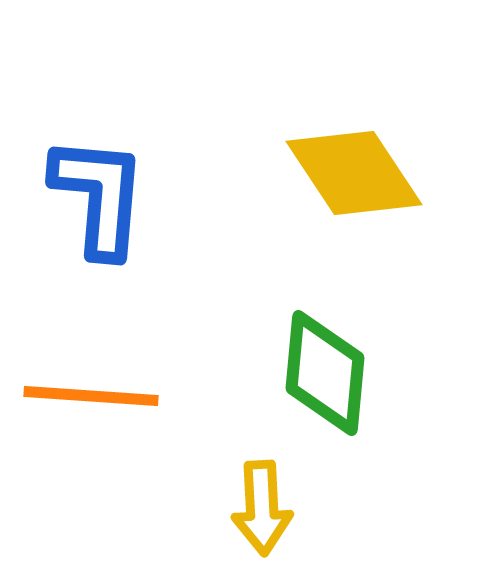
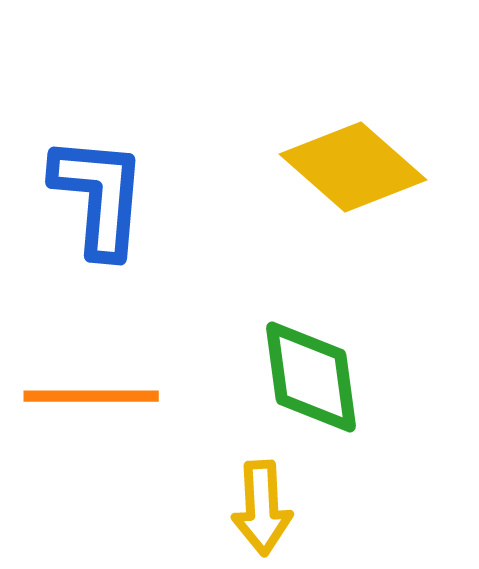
yellow diamond: moved 1 px left, 6 px up; rotated 15 degrees counterclockwise
green diamond: moved 14 px left, 4 px down; rotated 13 degrees counterclockwise
orange line: rotated 4 degrees counterclockwise
